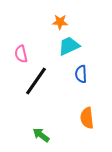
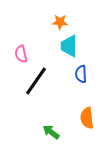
cyan trapezoid: rotated 65 degrees counterclockwise
green arrow: moved 10 px right, 3 px up
